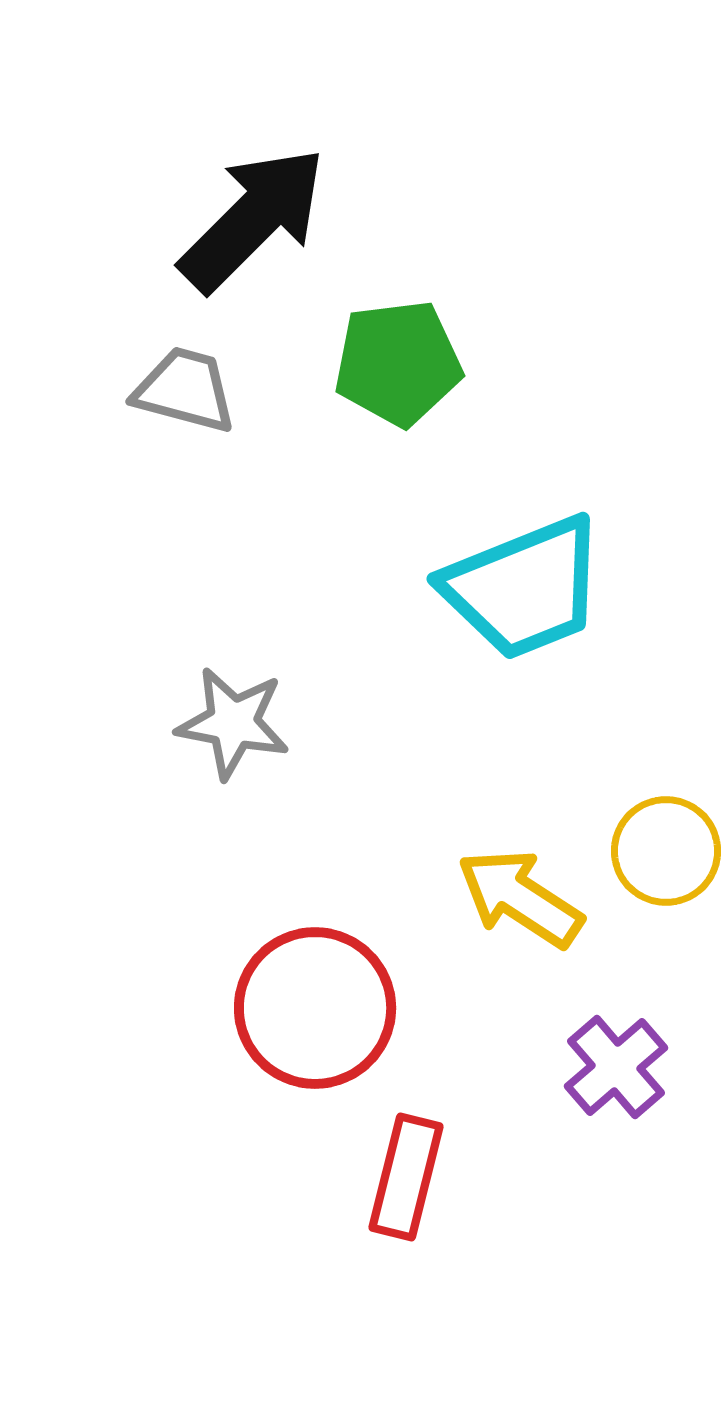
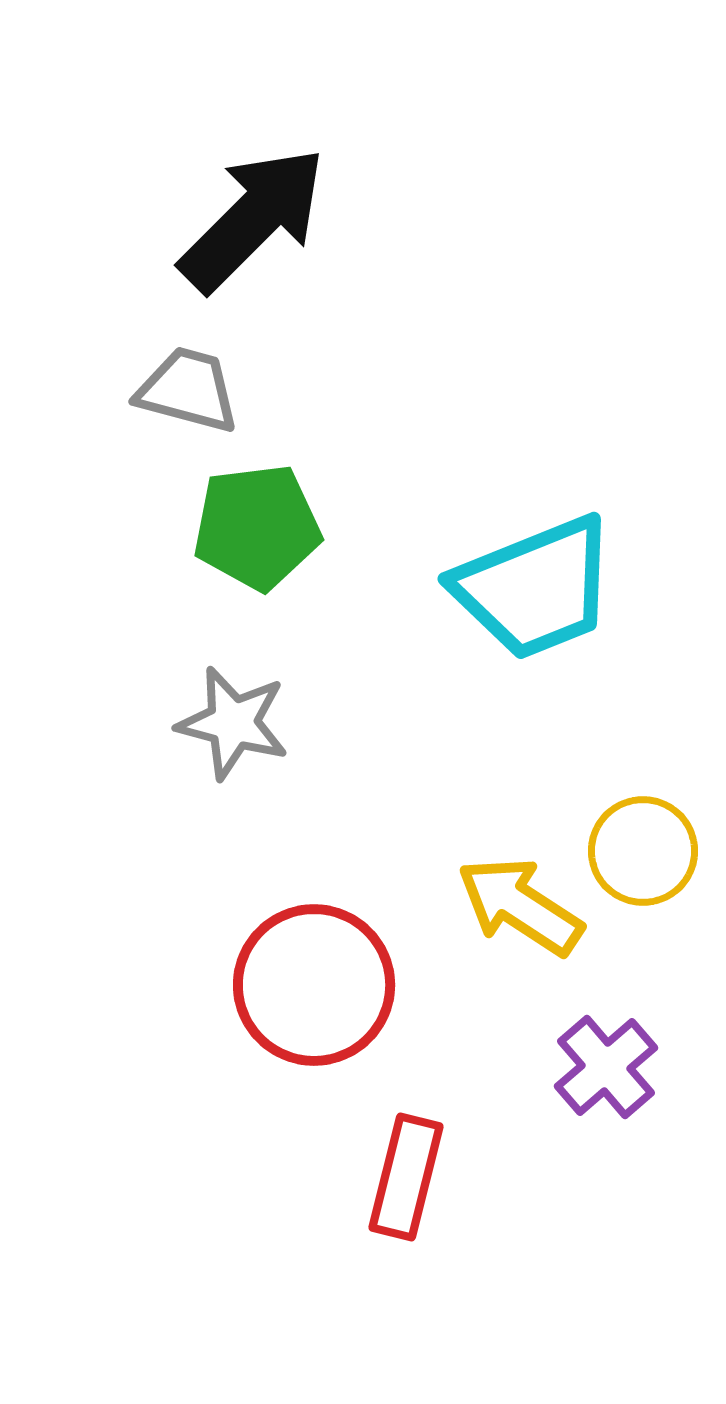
green pentagon: moved 141 px left, 164 px down
gray trapezoid: moved 3 px right
cyan trapezoid: moved 11 px right
gray star: rotated 4 degrees clockwise
yellow circle: moved 23 px left
yellow arrow: moved 8 px down
red circle: moved 1 px left, 23 px up
purple cross: moved 10 px left
